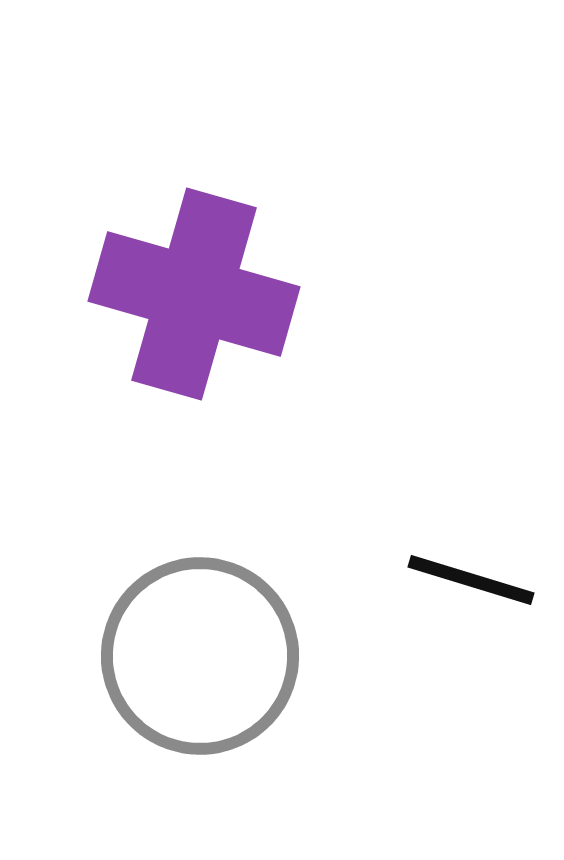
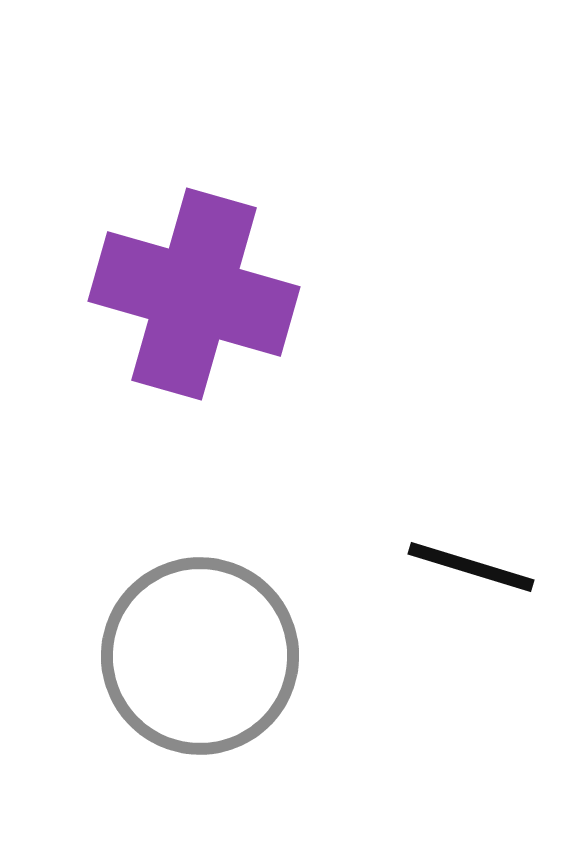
black line: moved 13 px up
